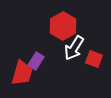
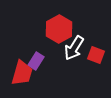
red hexagon: moved 4 px left, 3 px down
red square: moved 2 px right, 4 px up
